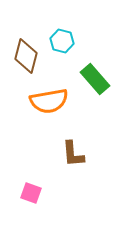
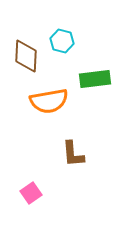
brown diamond: rotated 12 degrees counterclockwise
green rectangle: rotated 56 degrees counterclockwise
pink square: rotated 35 degrees clockwise
